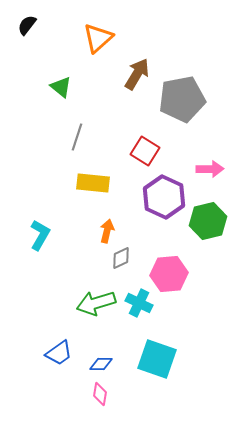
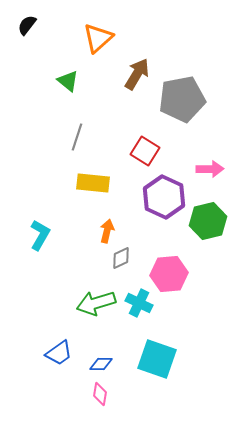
green triangle: moved 7 px right, 6 px up
